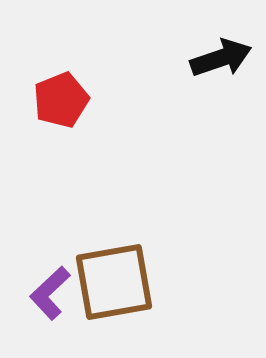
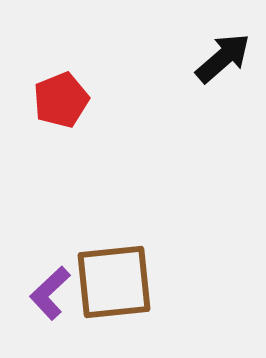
black arrow: moved 2 px right; rotated 22 degrees counterclockwise
brown square: rotated 4 degrees clockwise
